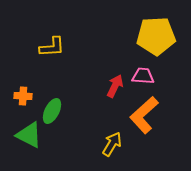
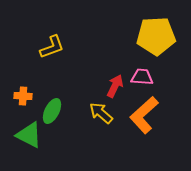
yellow L-shape: rotated 16 degrees counterclockwise
pink trapezoid: moved 1 px left, 1 px down
yellow arrow: moved 11 px left, 31 px up; rotated 80 degrees counterclockwise
